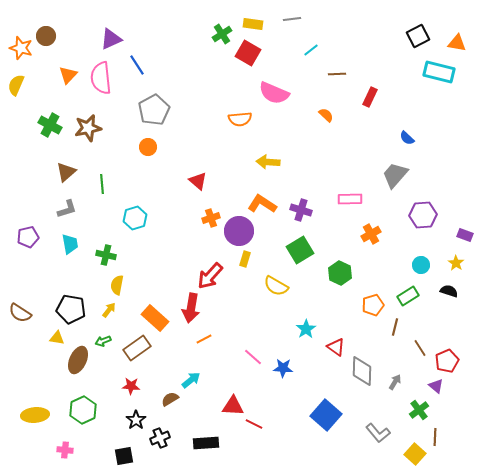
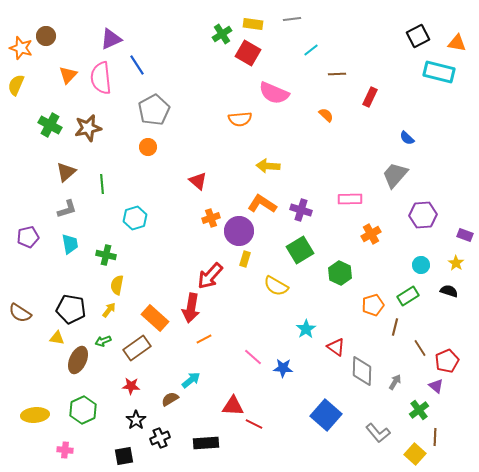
yellow arrow at (268, 162): moved 4 px down
